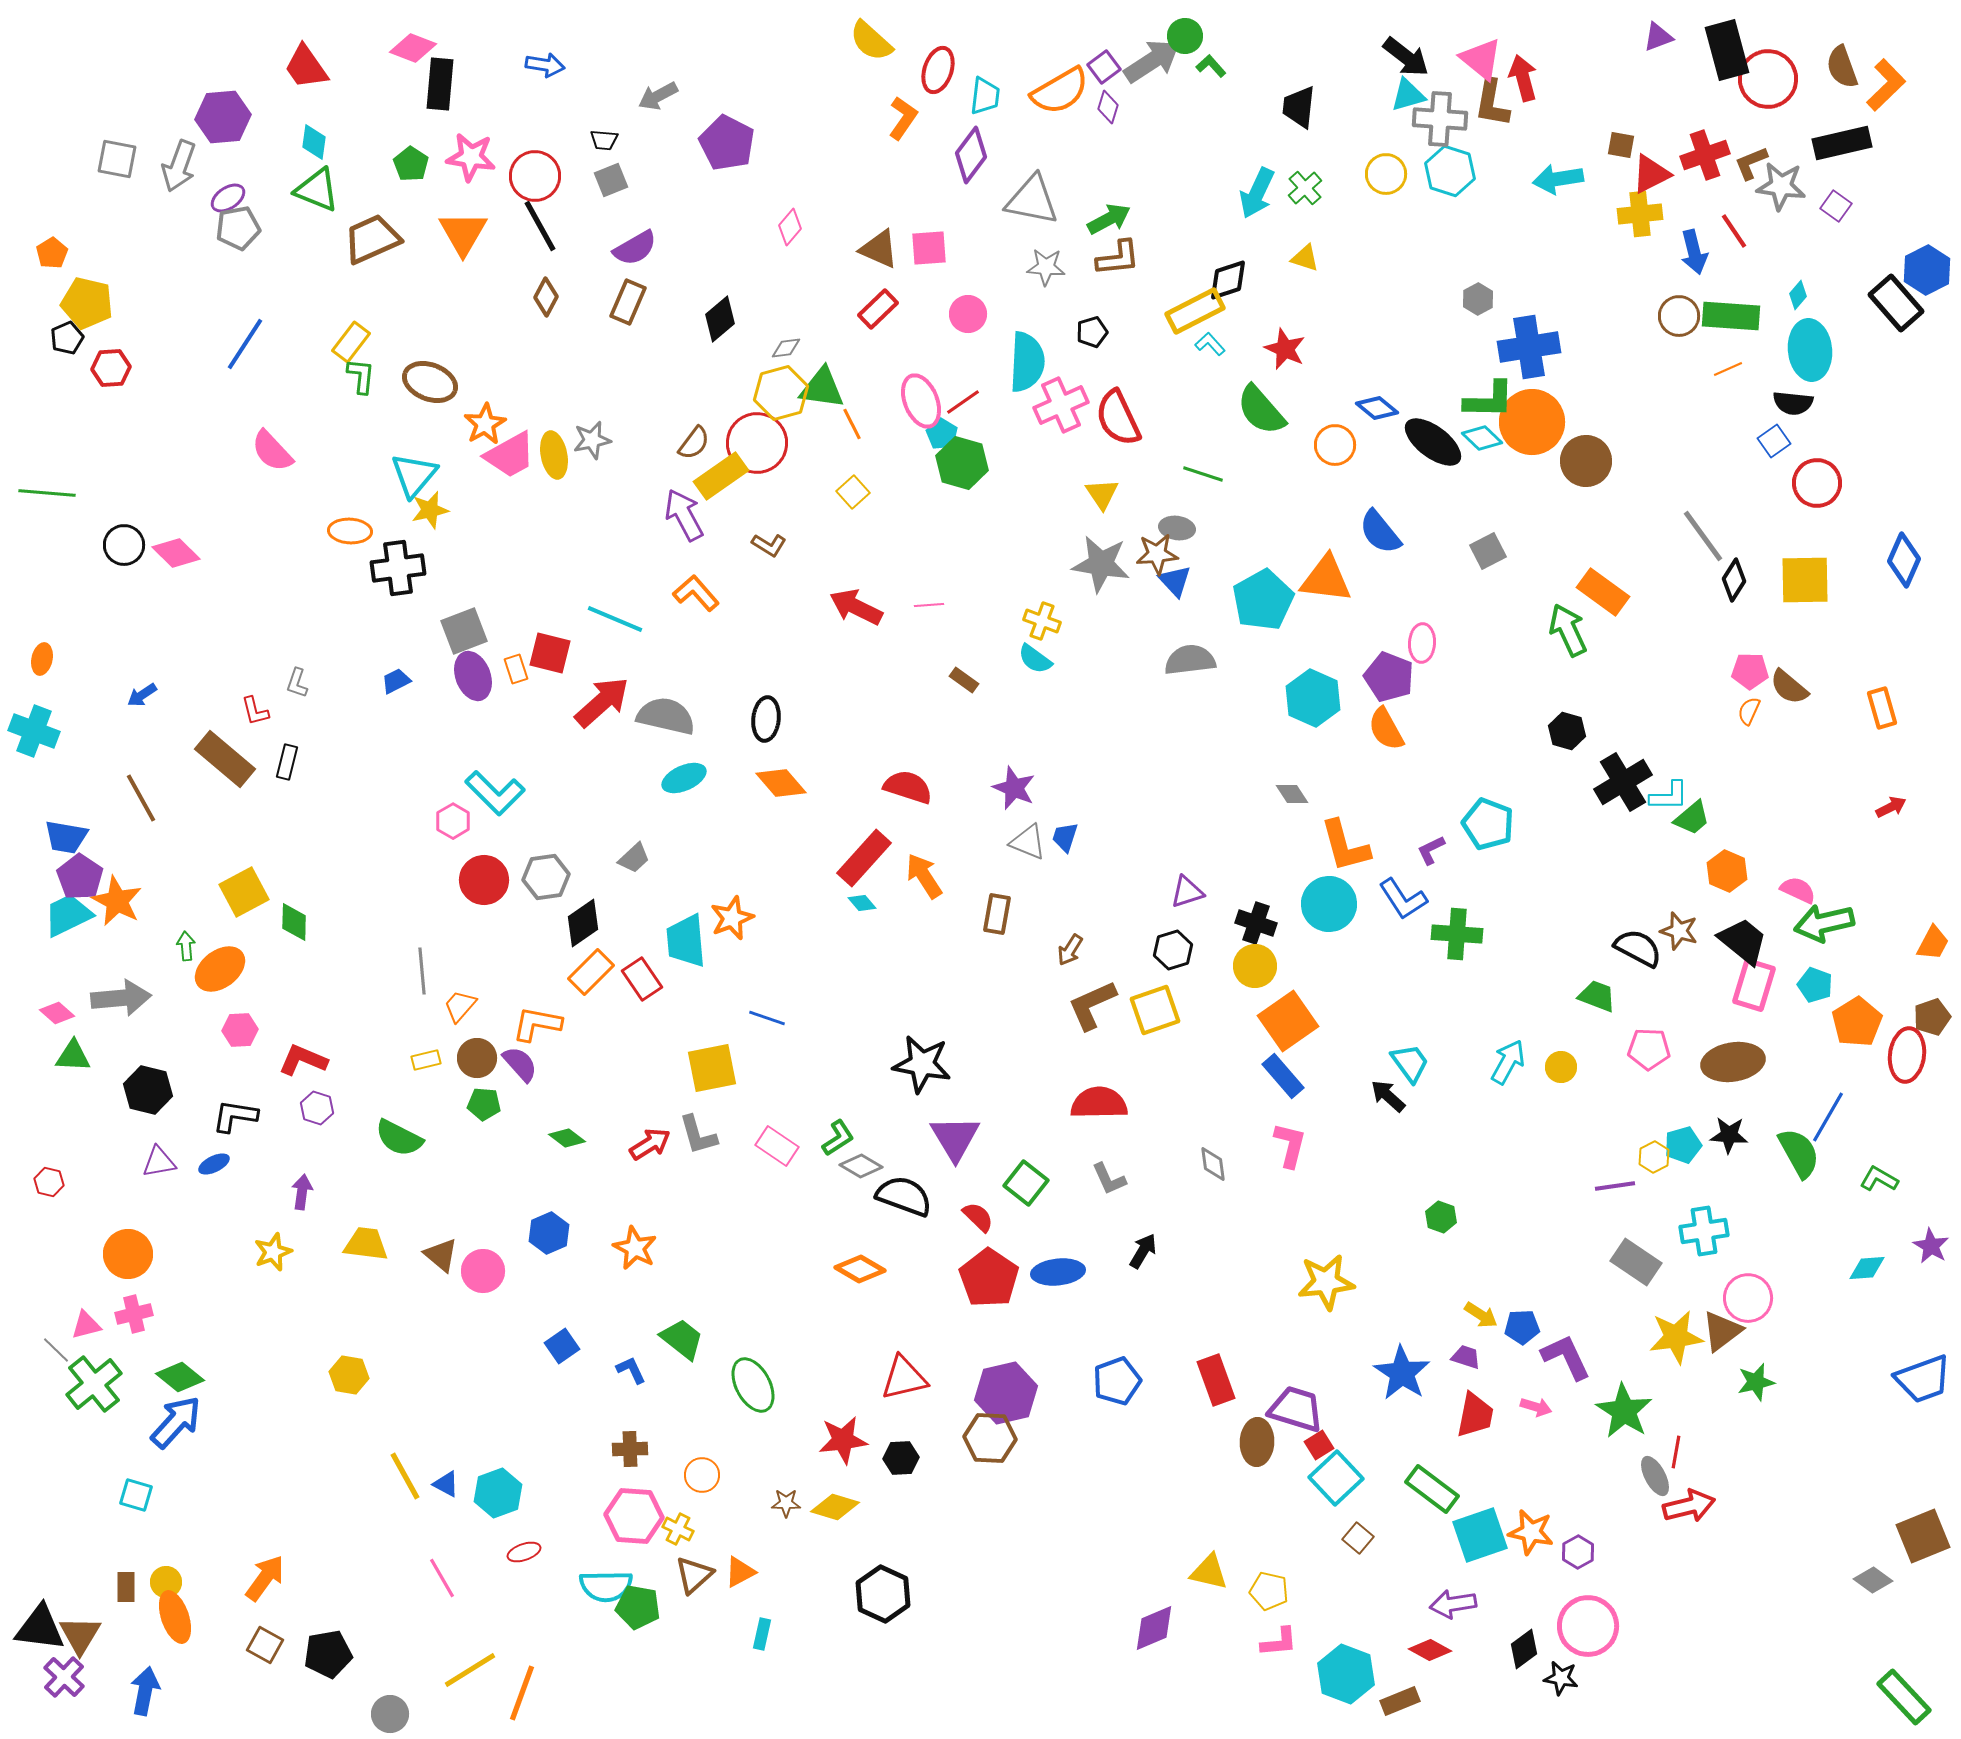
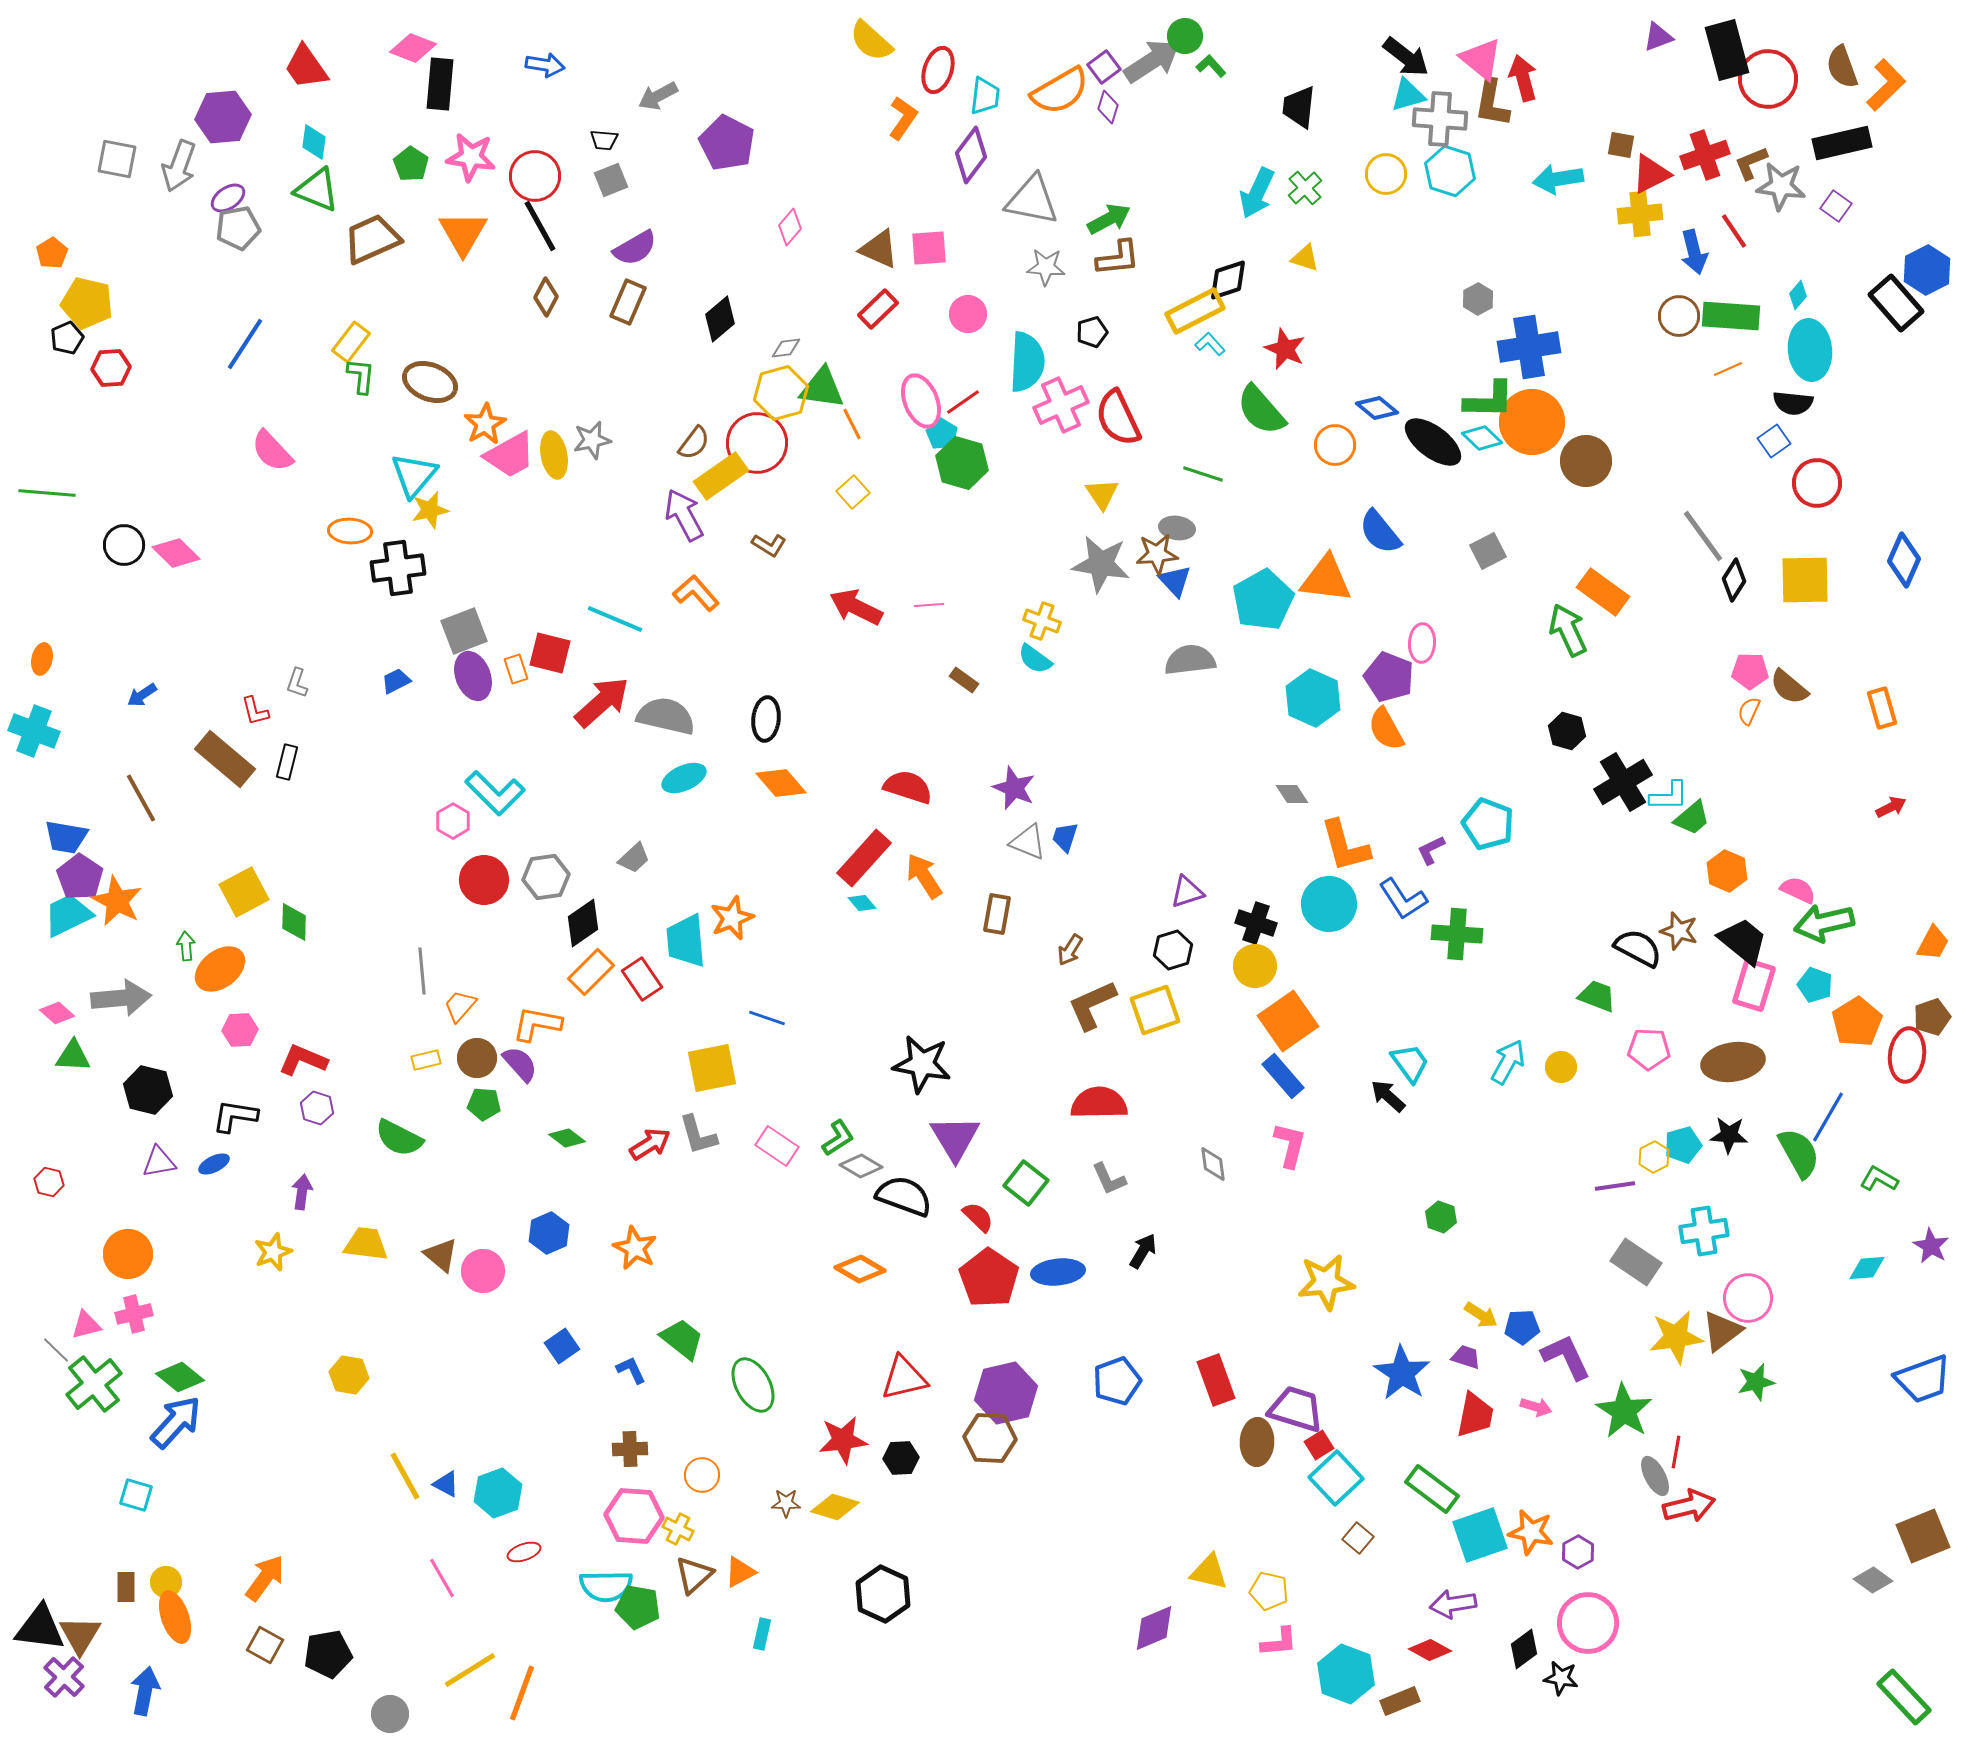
pink circle at (1588, 1626): moved 3 px up
